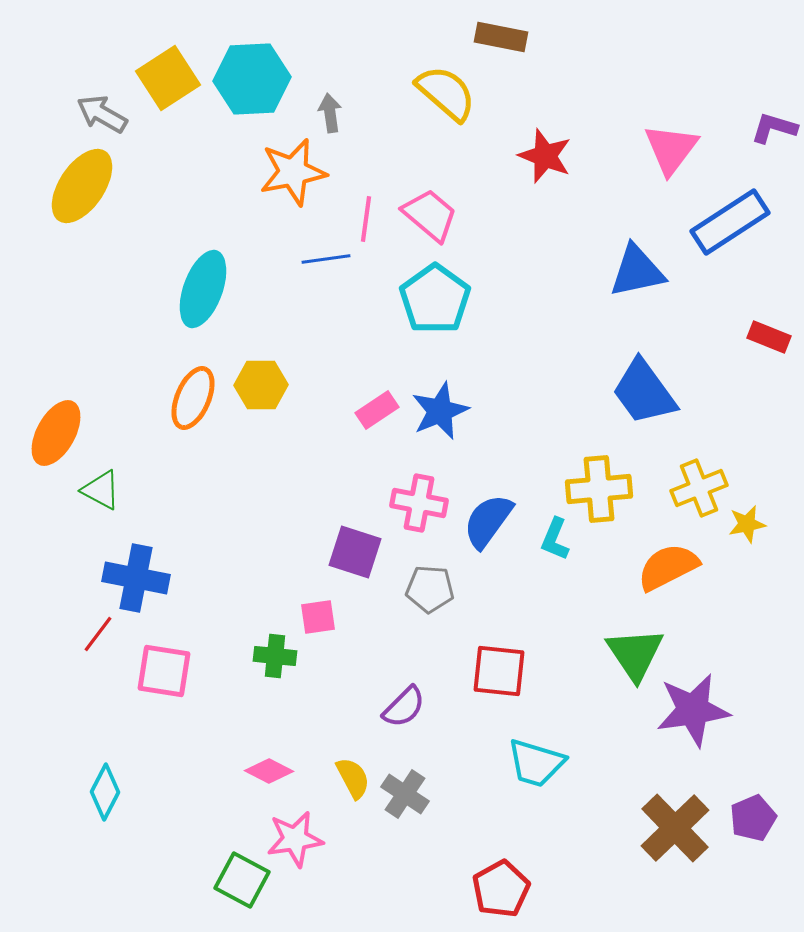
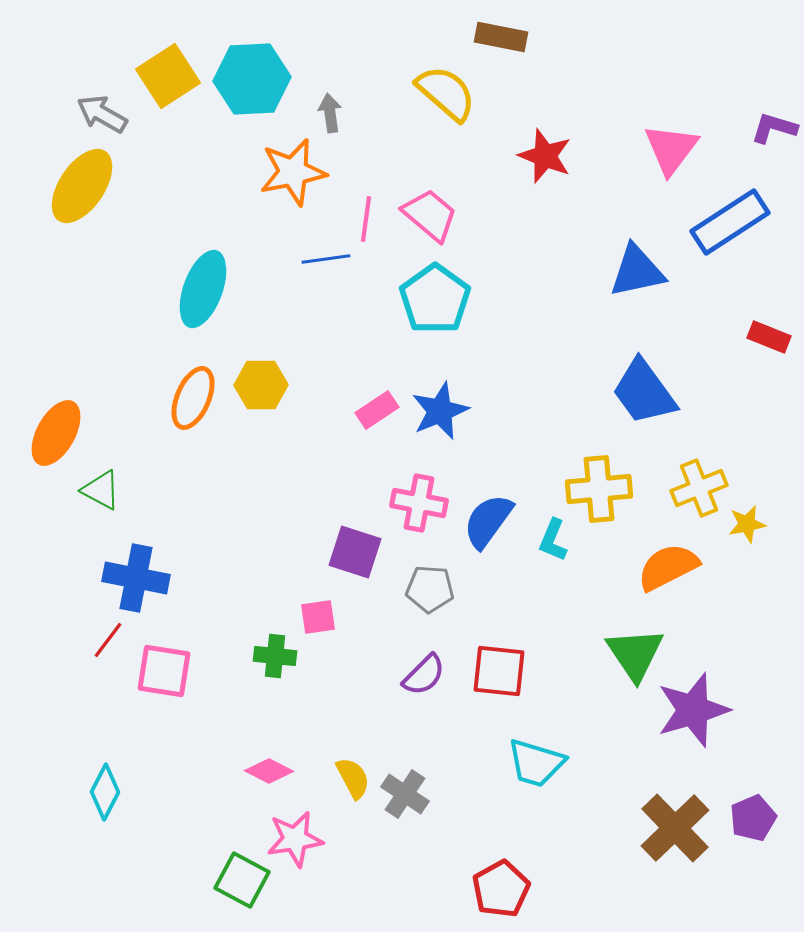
yellow square at (168, 78): moved 2 px up
cyan L-shape at (555, 539): moved 2 px left, 1 px down
red line at (98, 634): moved 10 px right, 6 px down
purple semicircle at (404, 707): moved 20 px right, 32 px up
purple star at (693, 710): rotated 8 degrees counterclockwise
